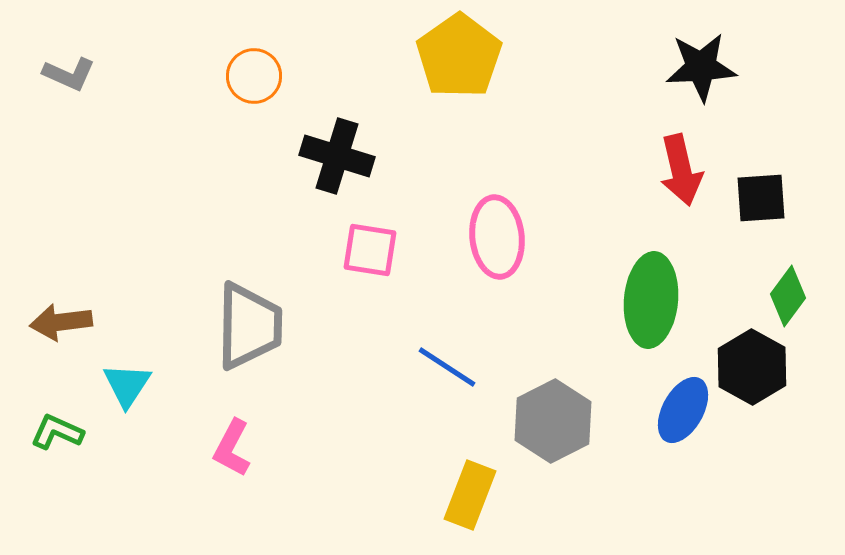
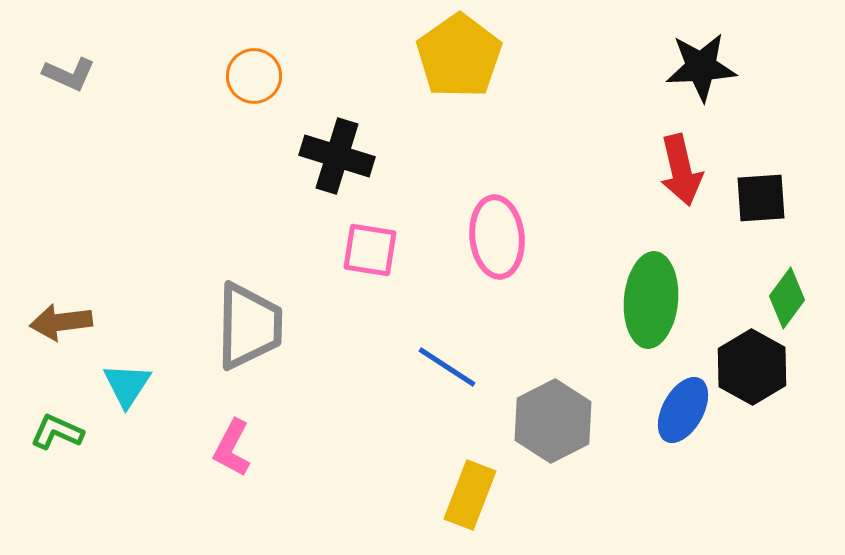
green diamond: moved 1 px left, 2 px down
